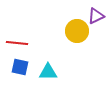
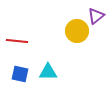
purple triangle: rotated 12 degrees counterclockwise
red line: moved 2 px up
blue square: moved 7 px down
